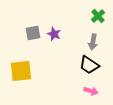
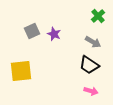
gray square: moved 1 px left, 2 px up; rotated 14 degrees counterclockwise
gray arrow: rotated 70 degrees counterclockwise
